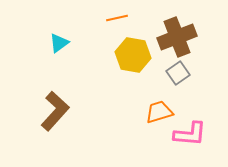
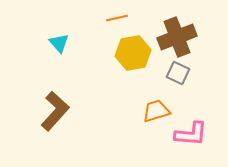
cyan triangle: rotated 35 degrees counterclockwise
yellow hexagon: moved 2 px up; rotated 20 degrees counterclockwise
gray square: rotated 30 degrees counterclockwise
orange trapezoid: moved 3 px left, 1 px up
pink L-shape: moved 1 px right
